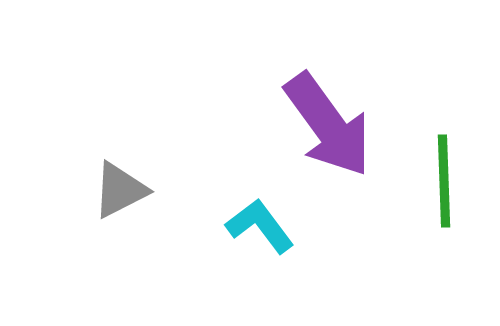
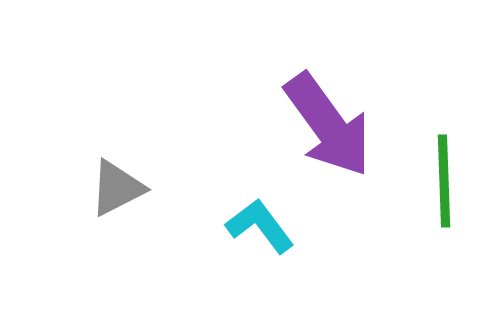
gray triangle: moved 3 px left, 2 px up
